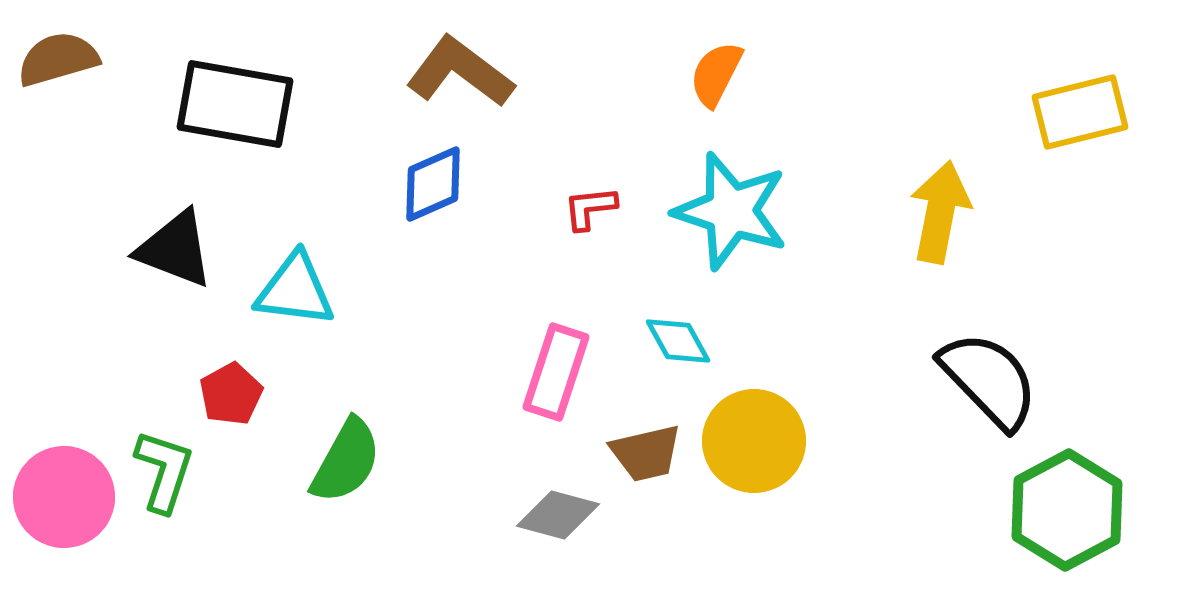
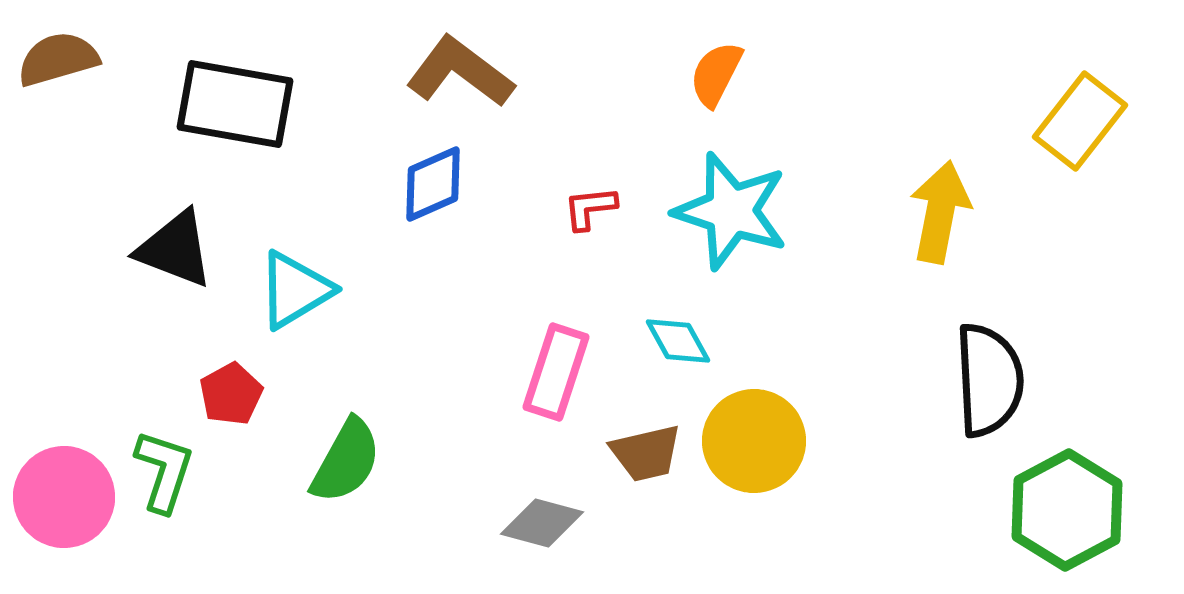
yellow rectangle: moved 9 px down; rotated 38 degrees counterclockwise
cyan triangle: rotated 38 degrees counterclockwise
black semicircle: rotated 41 degrees clockwise
gray diamond: moved 16 px left, 8 px down
